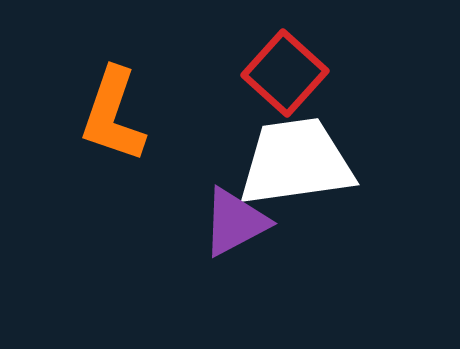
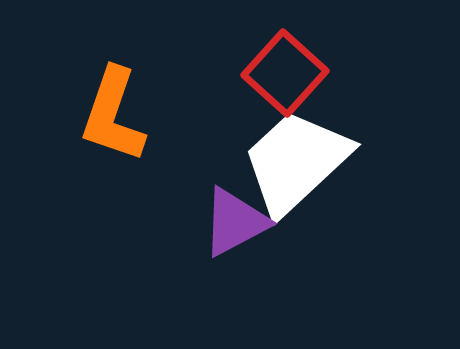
white trapezoid: rotated 35 degrees counterclockwise
